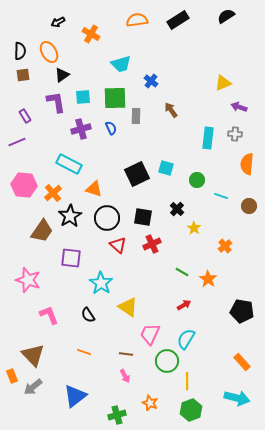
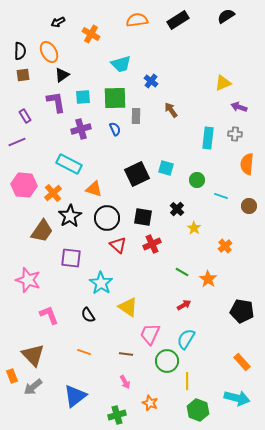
blue semicircle at (111, 128): moved 4 px right, 1 px down
pink arrow at (125, 376): moved 6 px down
green hexagon at (191, 410): moved 7 px right; rotated 20 degrees counterclockwise
